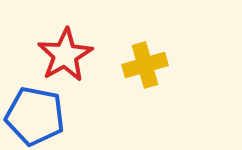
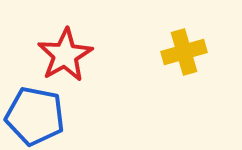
yellow cross: moved 39 px right, 13 px up
